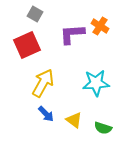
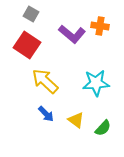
gray square: moved 4 px left
orange cross: rotated 24 degrees counterclockwise
purple L-shape: rotated 136 degrees counterclockwise
red square: rotated 32 degrees counterclockwise
yellow arrow: moved 2 px right, 2 px up; rotated 76 degrees counterclockwise
yellow triangle: moved 2 px right
green semicircle: rotated 66 degrees counterclockwise
